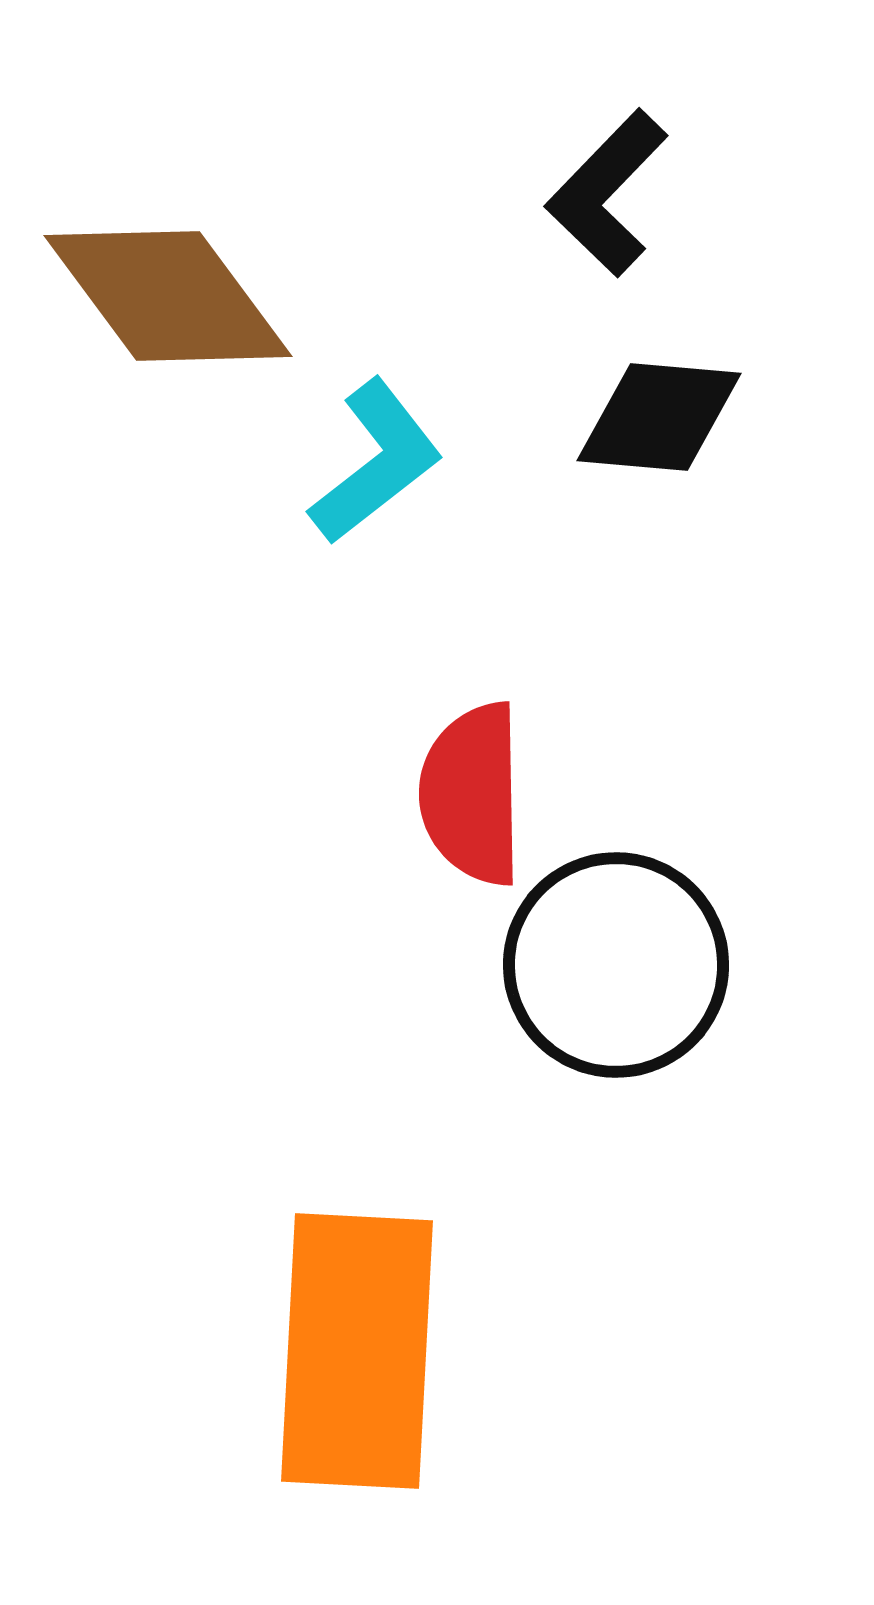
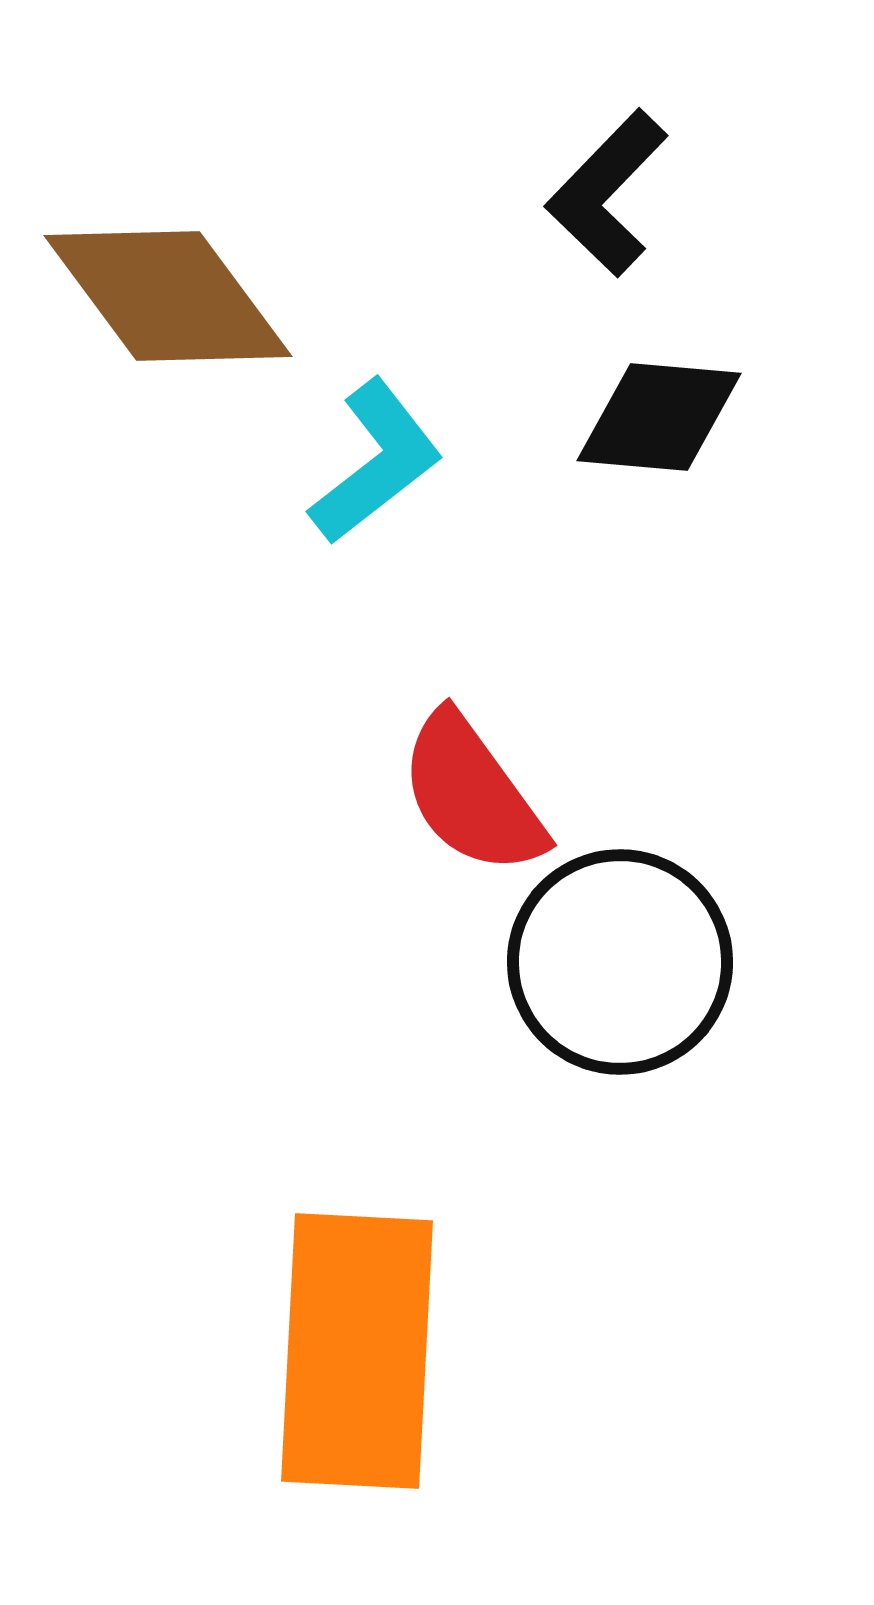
red semicircle: rotated 35 degrees counterclockwise
black circle: moved 4 px right, 3 px up
